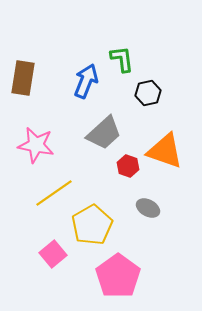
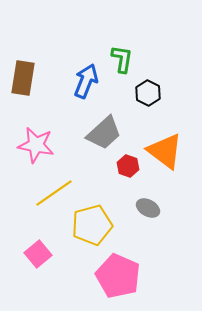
green L-shape: rotated 16 degrees clockwise
black hexagon: rotated 20 degrees counterclockwise
orange triangle: rotated 18 degrees clockwise
yellow pentagon: rotated 15 degrees clockwise
pink square: moved 15 px left
pink pentagon: rotated 12 degrees counterclockwise
